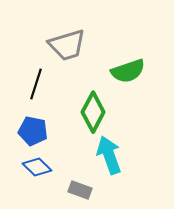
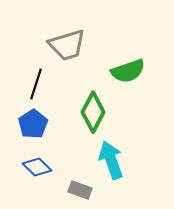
blue pentagon: moved 7 px up; rotated 28 degrees clockwise
cyan arrow: moved 2 px right, 5 px down
